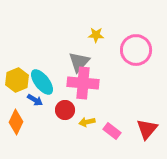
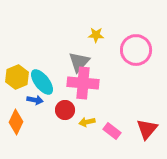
yellow hexagon: moved 3 px up
blue arrow: rotated 21 degrees counterclockwise
